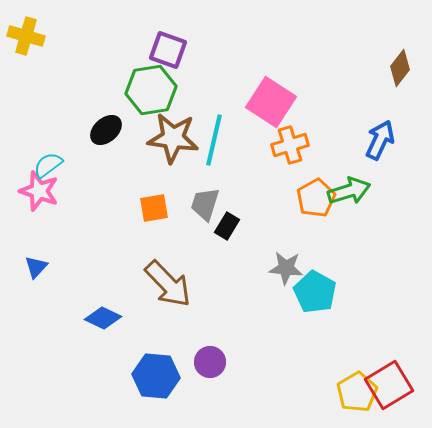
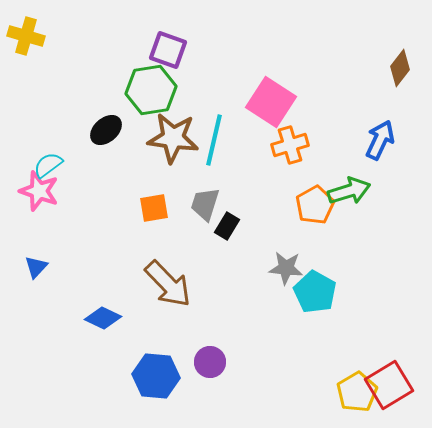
orange pentagon: moved 1 px left, 7 px down
